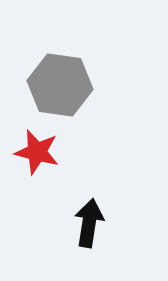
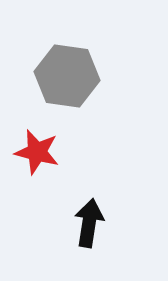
gray hexagon: moved 7 px right, 9 px up
